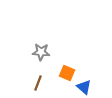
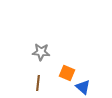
brown line: rotated 14 degrees counterclockwise
blue triangle: moved 1 px left
